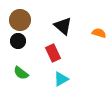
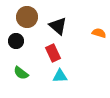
brown circle: moved 7 px right, 3 px up
black triangle: moved 5 px left
black circle: moved 2 px left
cyan triangle: moved 1 px left, 3 px up; rotated 28 degrees clockwise
